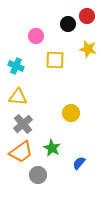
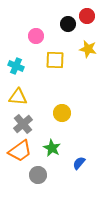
yellow circle: moved 9 px left
orange trapezoid: moved 1 px left, 1 px up
